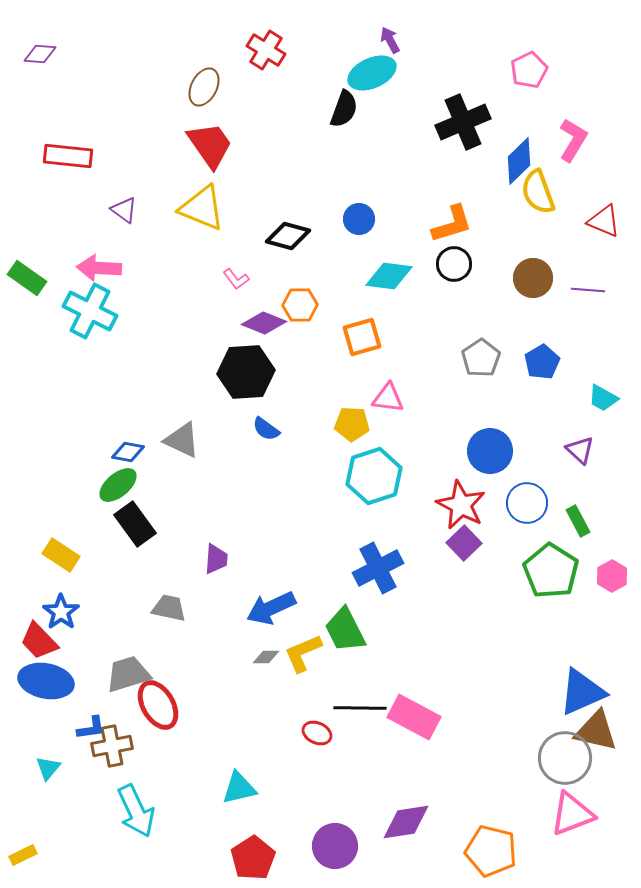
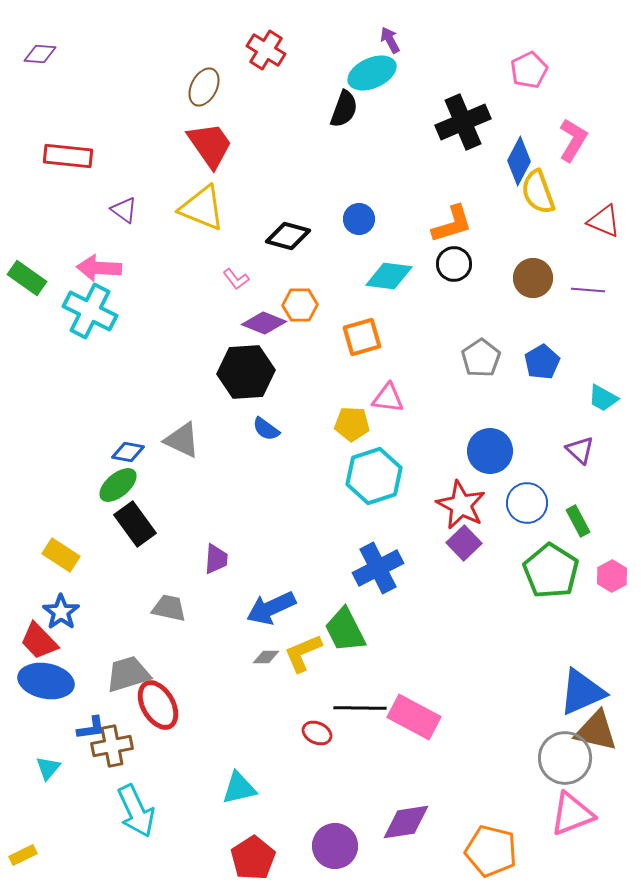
blue diamond at (519, 161): rotated 18 degrees counterclockwise
